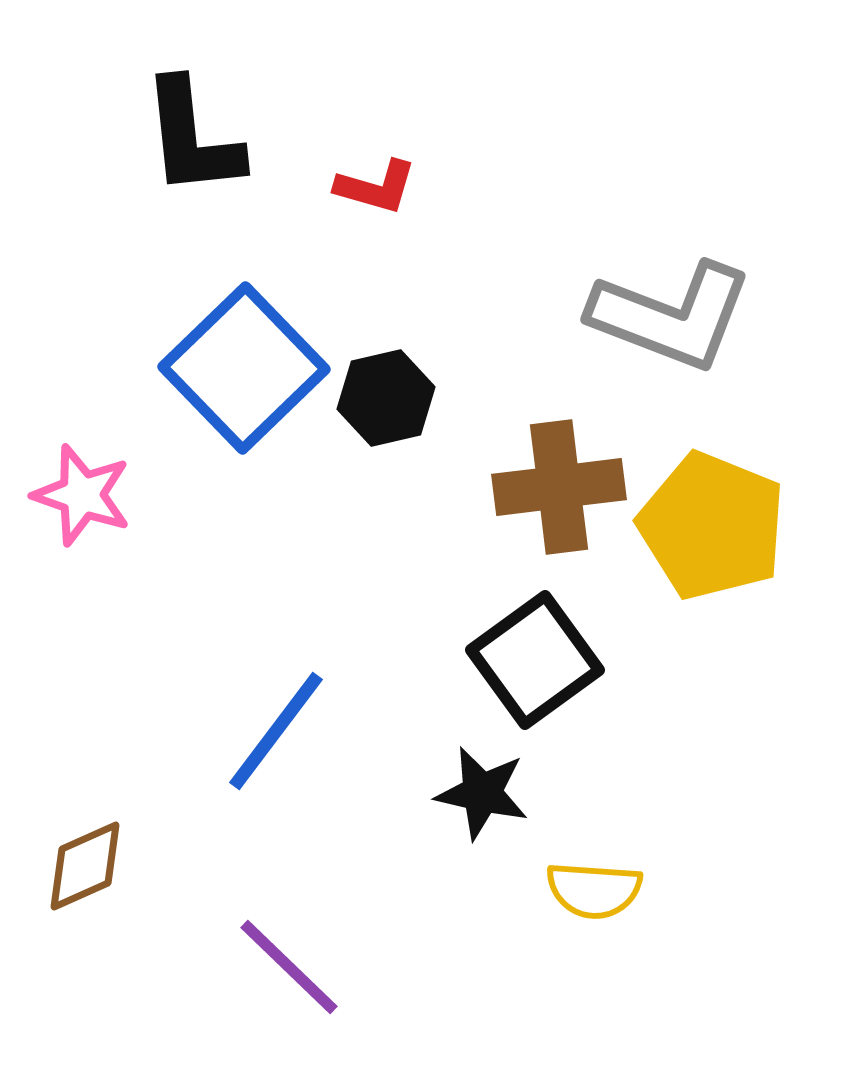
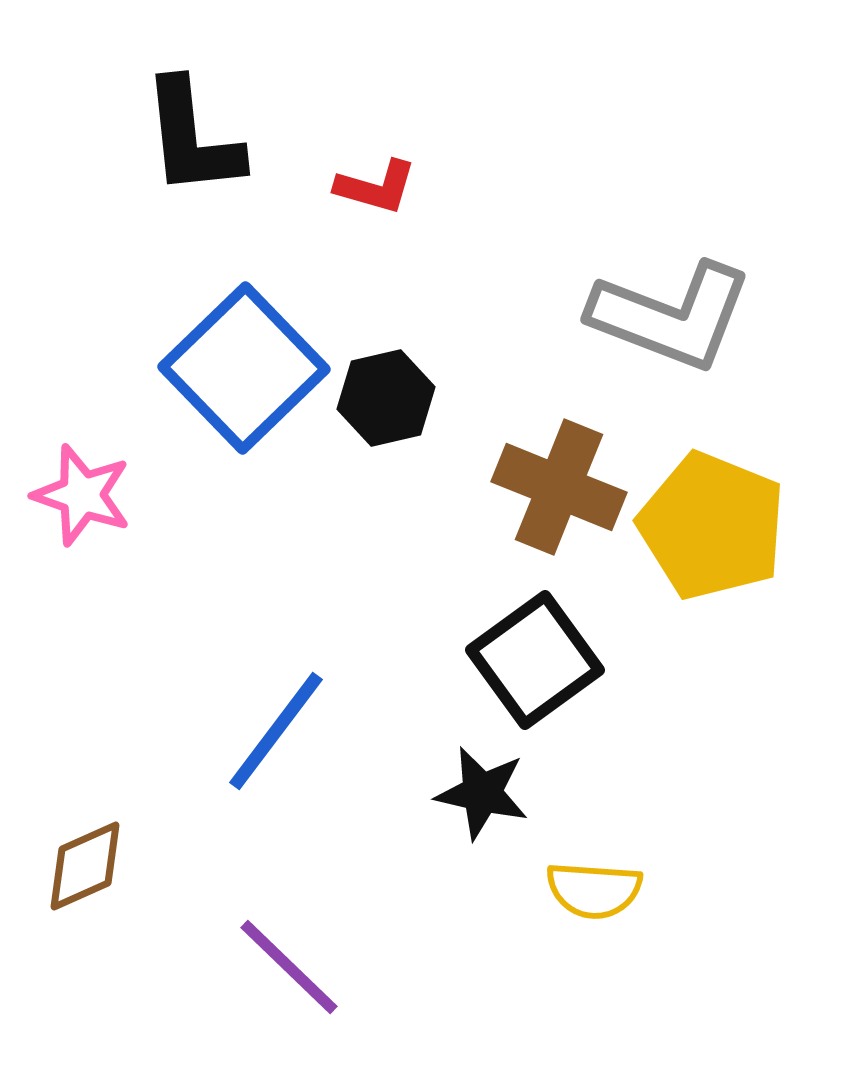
brown cross: rotated 29 degrees clockwise
